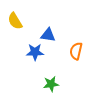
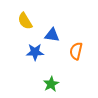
yellow semicircle: moved 10 px right
blue triangle: moved 4 px right
green star: rotated 21 degrees counterclockwise
